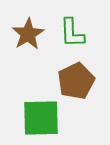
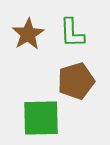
brown pentagon: rotated 9 degrees clockwise
